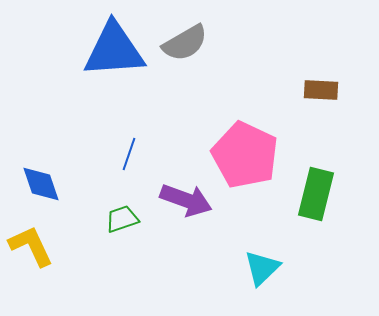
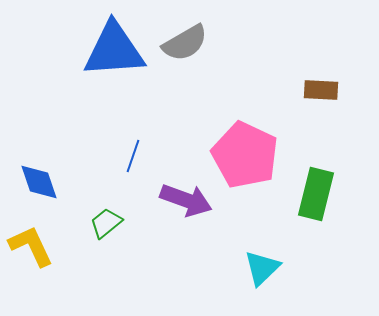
blue line: moved 4 px right, 2 px down
blue diamond: moved 2 px left, 2 px up
green trapezoid: moved 16 px left, 4 px down; rotated 20 degrees counterclockwise
